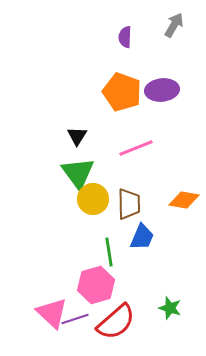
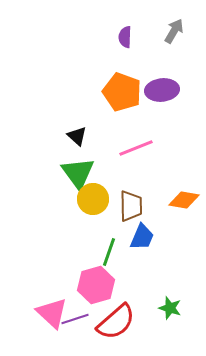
gray arrow: moved 6 px down
black triangle: rotated 20 degrees counterclockwise
brown trapezoid: moved 2 px right, 2 px down
green line: rotated 28 degrees clockwise
